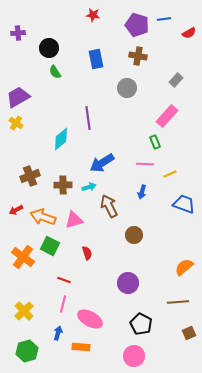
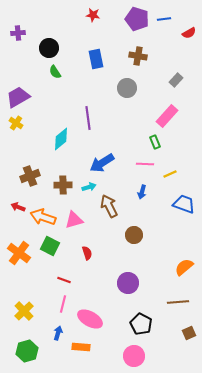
purple pentagon at (137, 25): moved 6 px up
red arrow at (16, 210): moved 2 px right, 3 px up; rotated 48 degrees clockwise
orange cross at (23, 257): moved 4 px left, 4 px up
